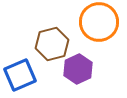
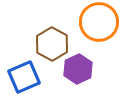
brown hexagon: rotated 16 degrees counterclockwise
blue square: moved 4 px right, 2 px down
